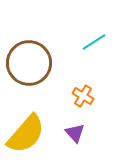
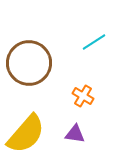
purple triangle: moved 1 px down; rotated 40 degrees counterclockwise
